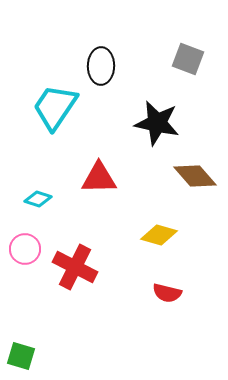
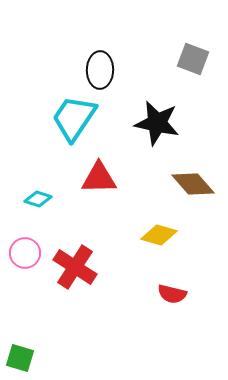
gray square: moved 5 px right
black ellipse: moved 1 px left, 4 px down
cyan trapezoid: moved 19 px right, 11 px down
brown diamond: moved 2 px left, 8 px down
pink circle: moved 4 px down
red cross: rotated 6 degrees clockwise
red semicircle: moved 5 px right, 1 px down
green square: moved 1 px left, 2 px down
